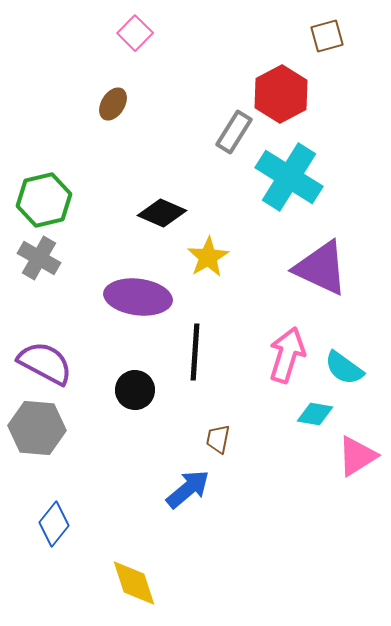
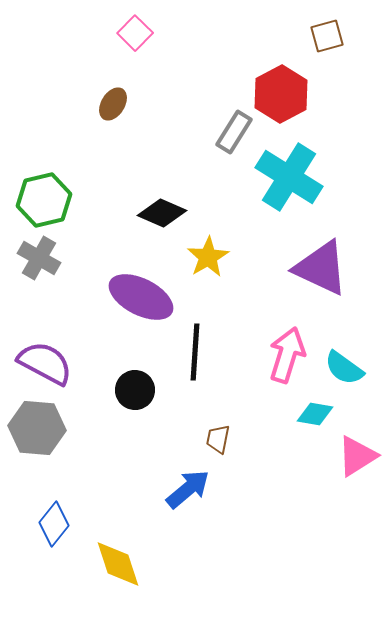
purple ellipse: moved 3 px right; rotated 20 degrees clockwise
yellow diamond: moved 16 px left, 19 px up
